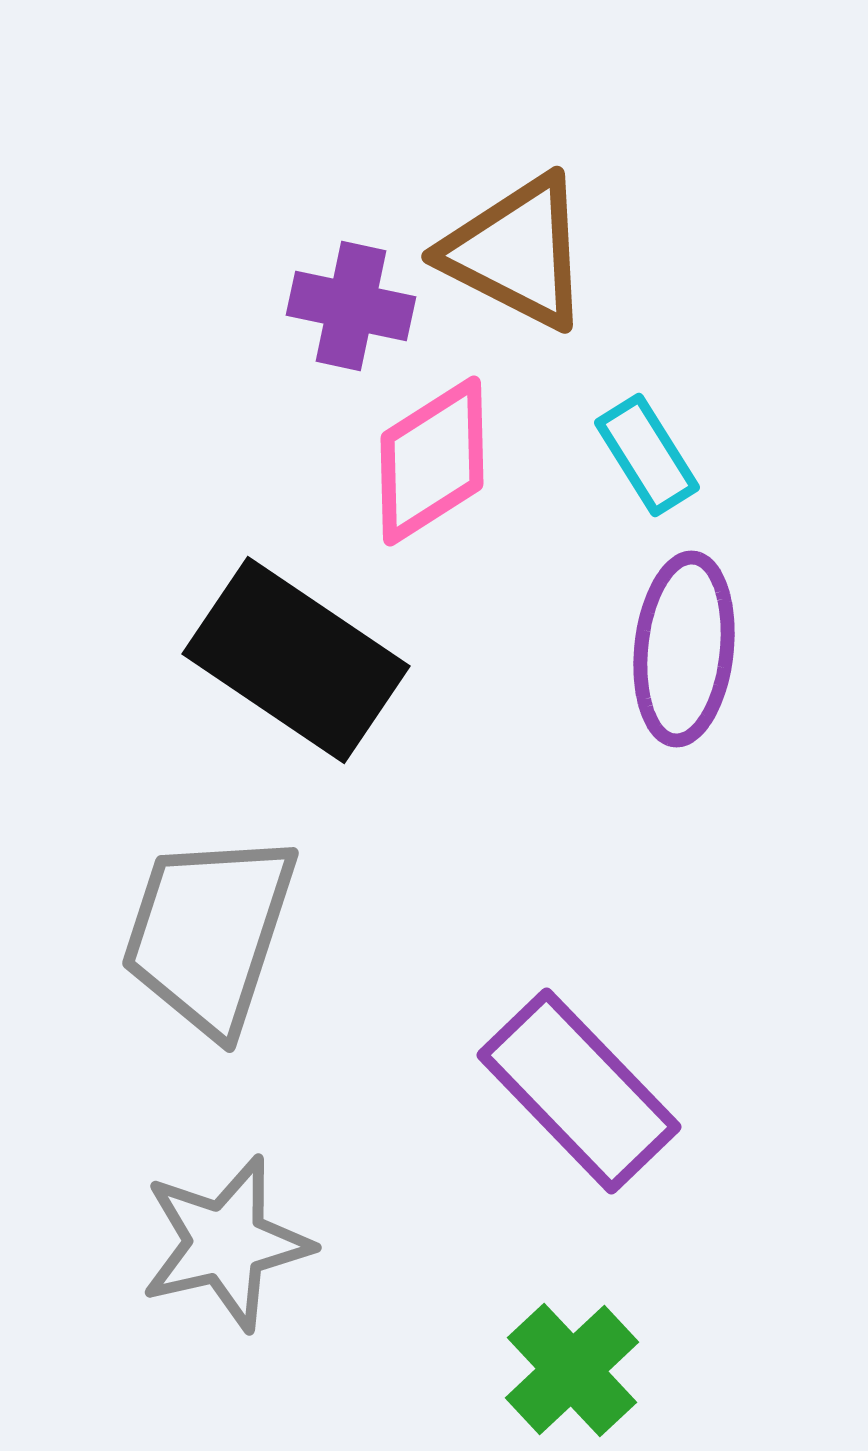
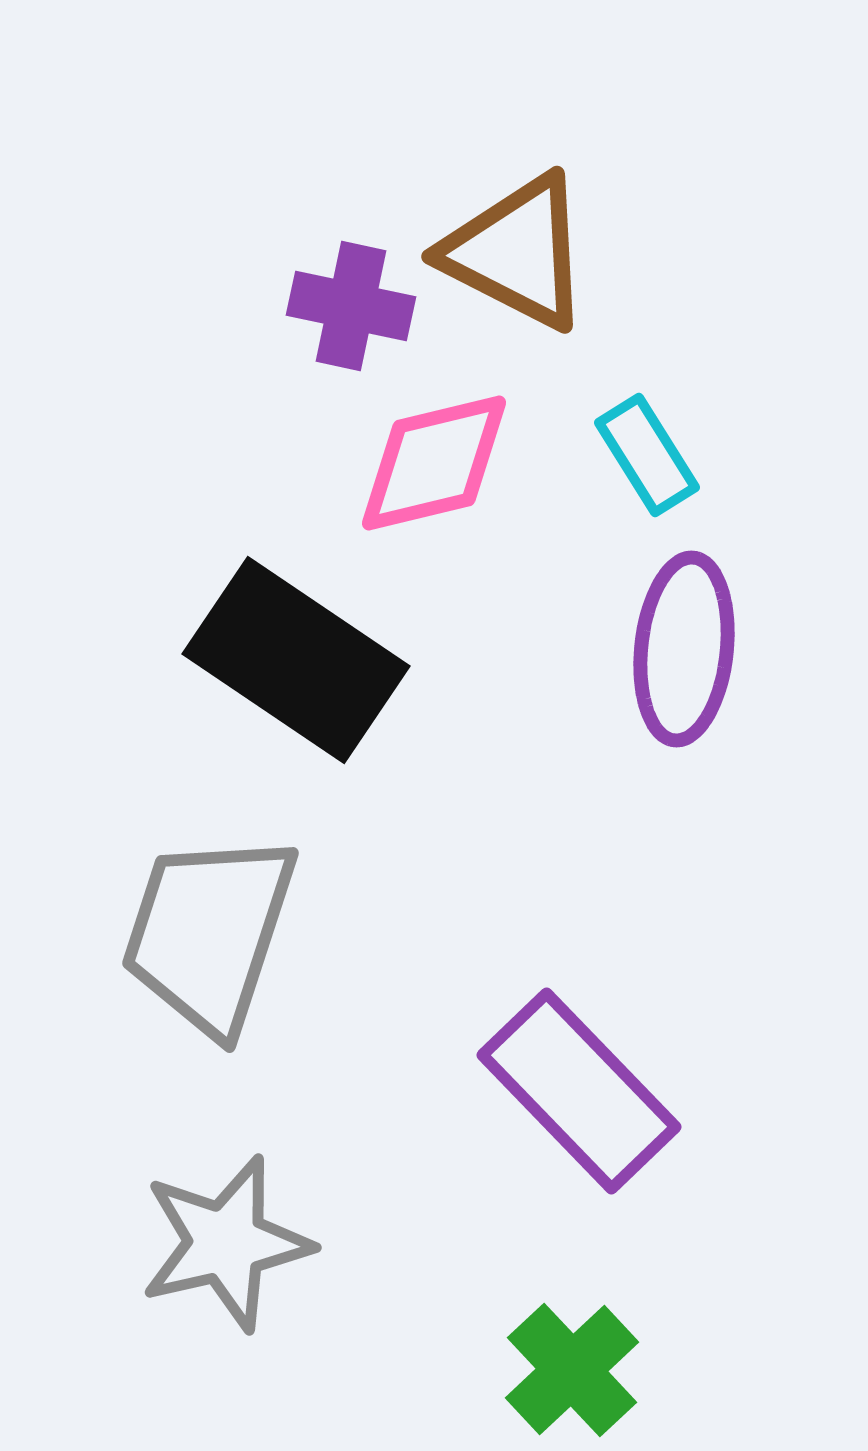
pink diamond: moved 2 px right, 2 px down; rotated 19 degrees clockwise
